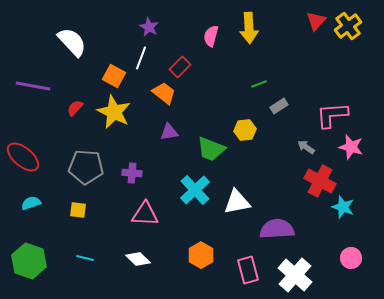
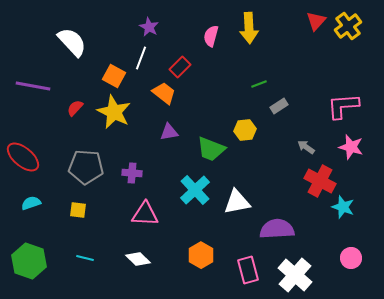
pink L-shape: moved 11 px right, 9 px up
